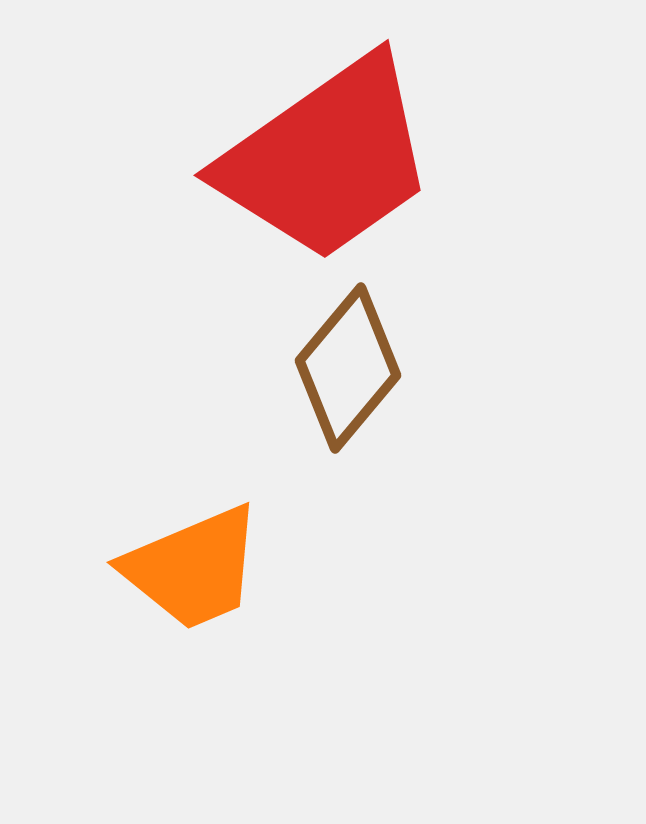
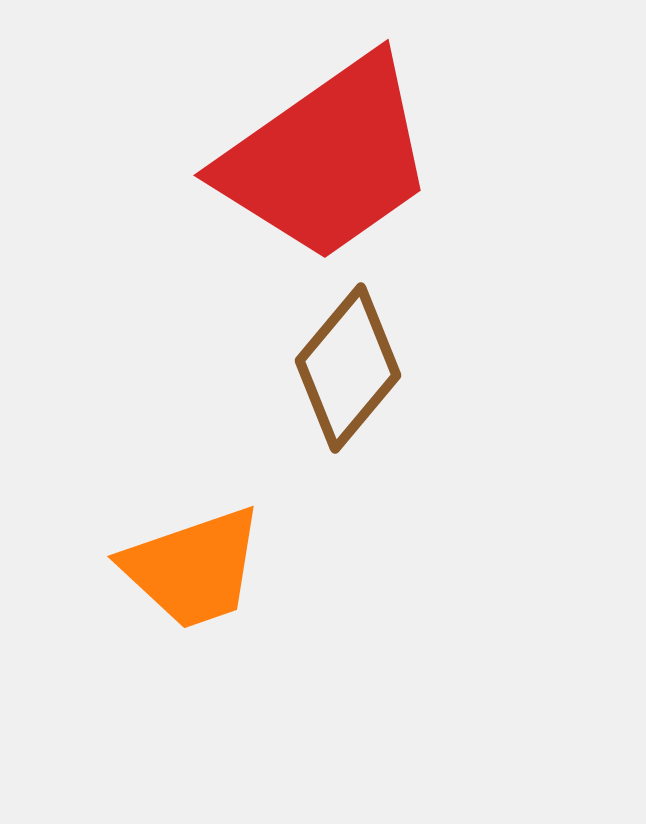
orange trapezoid: rotated 4 degrees clockwise
